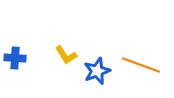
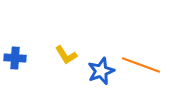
blue star: moved 4 px right
